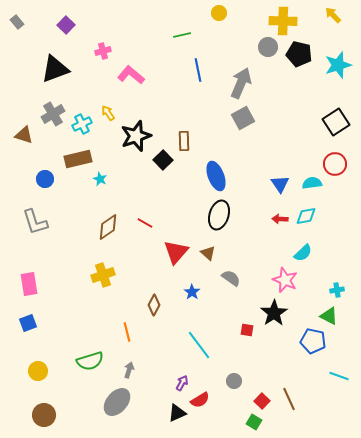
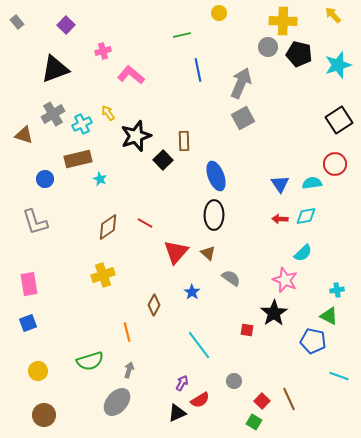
black square at (336, 122): moved 3 px right, 2 px up
black ellipse at (219, 215): moved 5 px left; rotated 16 degrees counterclockwise
